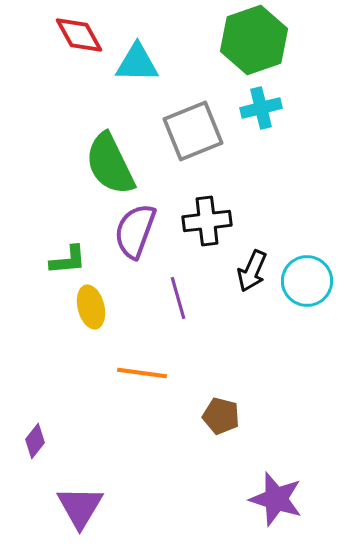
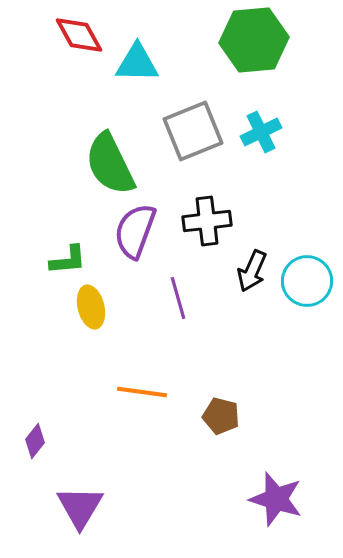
green hexagon: rotated 14 degrees clockwise
cyan cross: moved 24 px down; rotated 12 degrees counterclockwise
orange line: moved 19 px down
